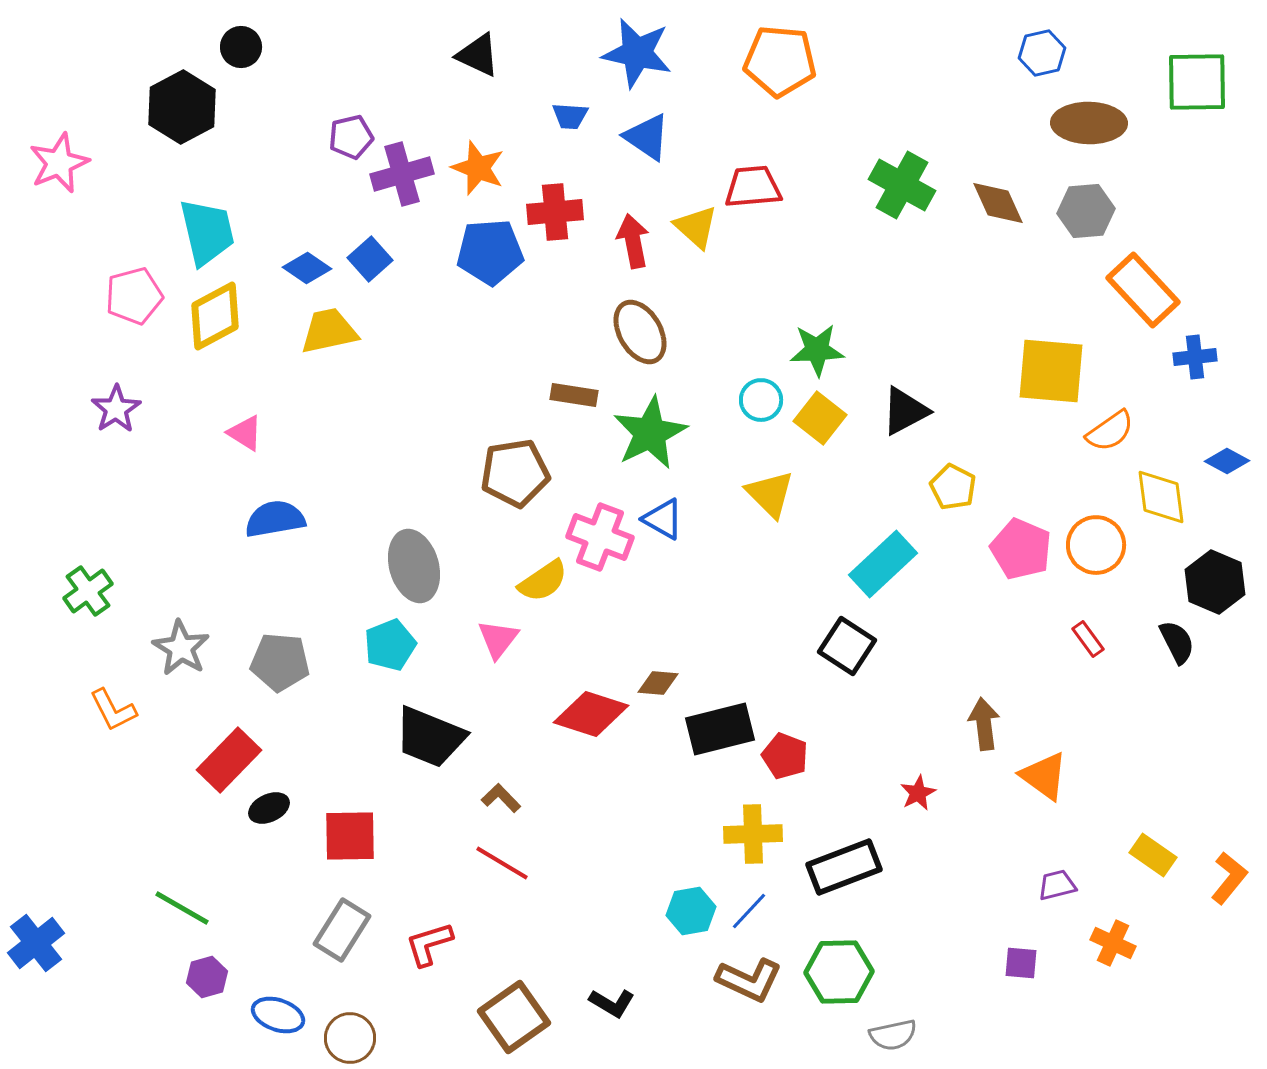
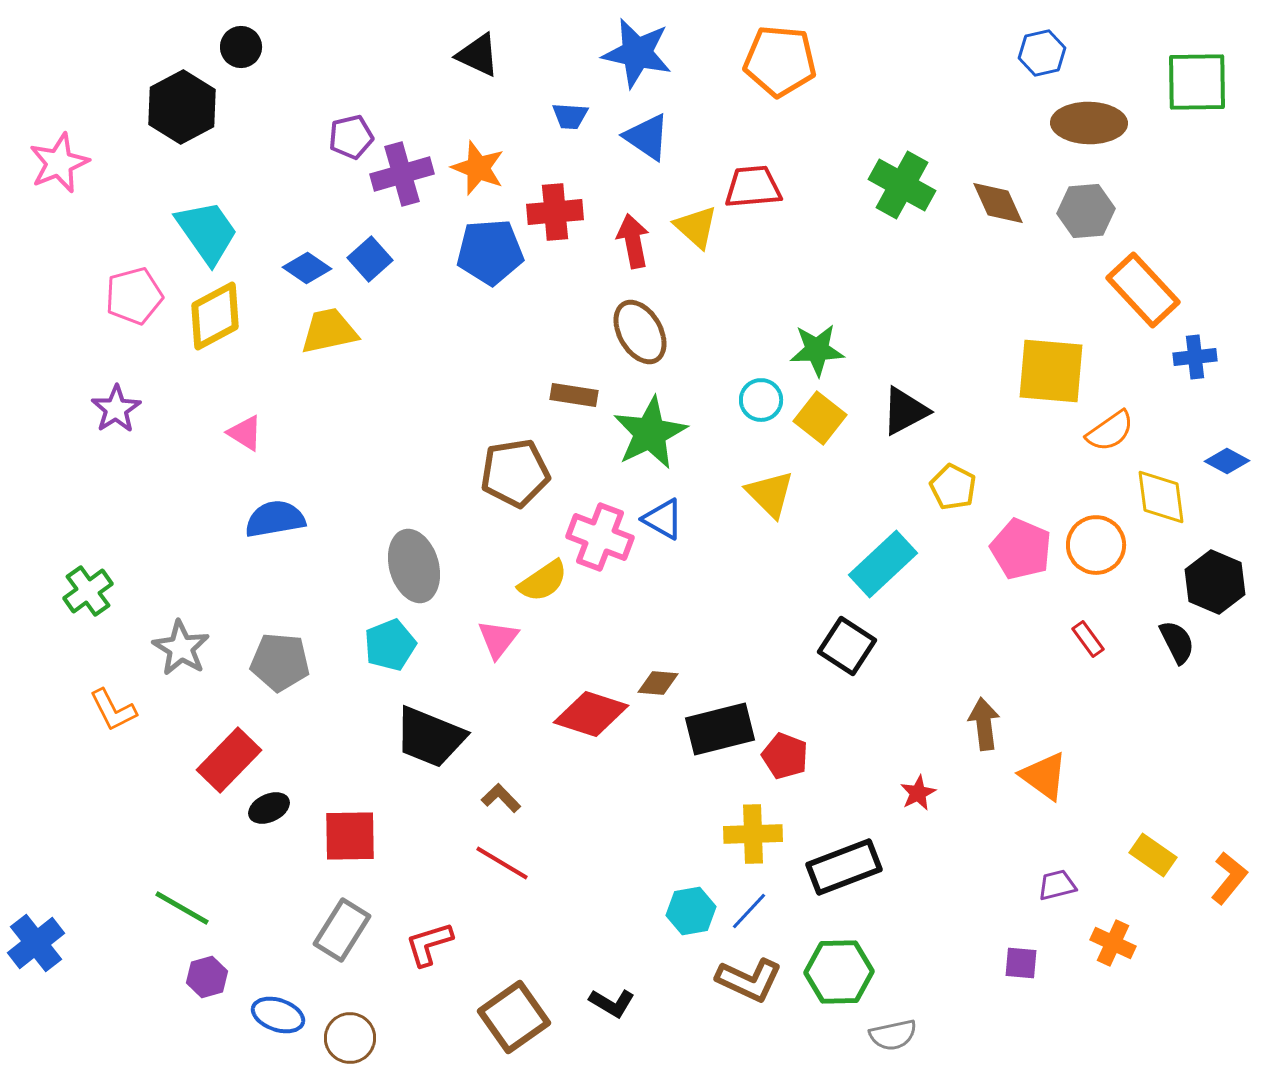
cyan trapezoid at (207, 232): rotated 22 degrees counterclockwise
